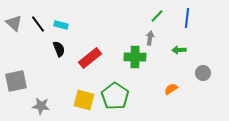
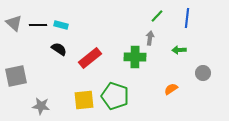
black line: moved 1 px down; rotated 54 degrees counterclockwise
black semicircle: rotated 35 degrees counterclockwise
gray square: moved 5 px up
green pentagon: rotated 16 degrees counterclockwise
yellow square: rotated 20 degrees counterclockwise
